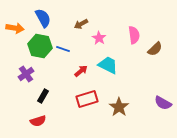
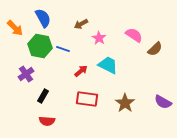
orange arrow: rotated 36 degrees clockwise
pink semicircle: rotated 48 degrees counterclockwise
red rectangle: rotated 25 degrees clockwise
purple semicircle: moved 1 px up
brown star: moved 6 px right, 4 px up
red semicircle: moved 9 px right; rotated 21 degrees clockwise
